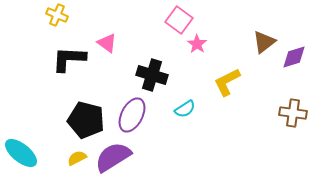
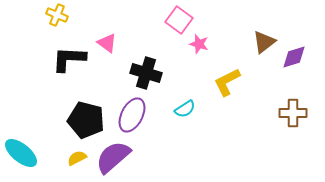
pink star: moved 2 px right; rotated 18 degrees counterclockwise
black cross: moved 6 px left, 2 px up
brown cross: rotated 8 degrees counterclockwise
purple semicircle: rotated 9 degrees counterclockwise
